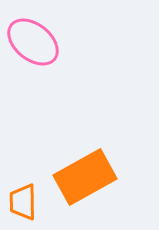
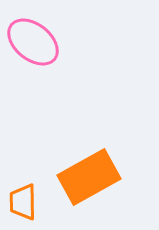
orange rectangle: moved 4 px right
